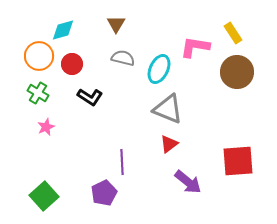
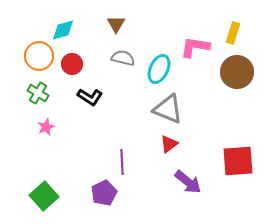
yellow rectangle: rotated 50 degrees clockwise
